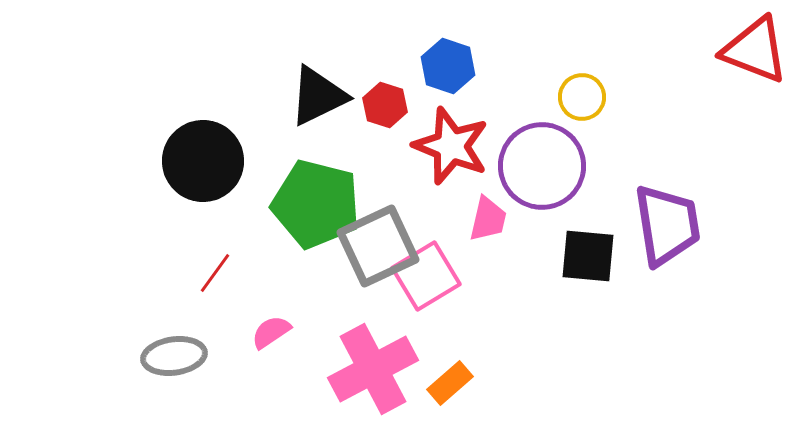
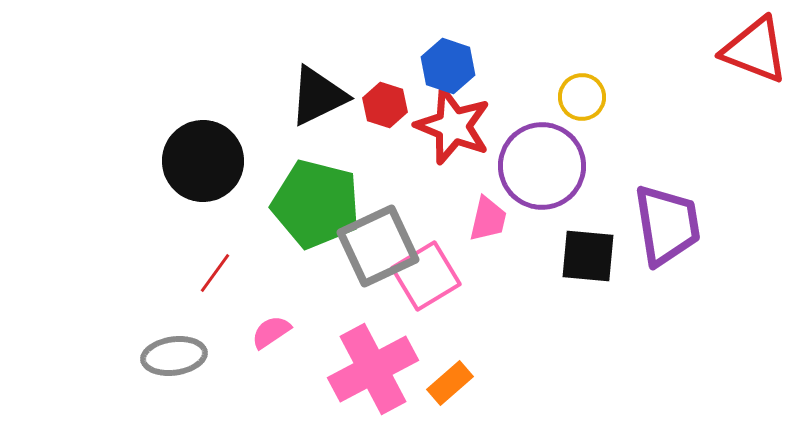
red star: moved 2 px right, 20 px up
